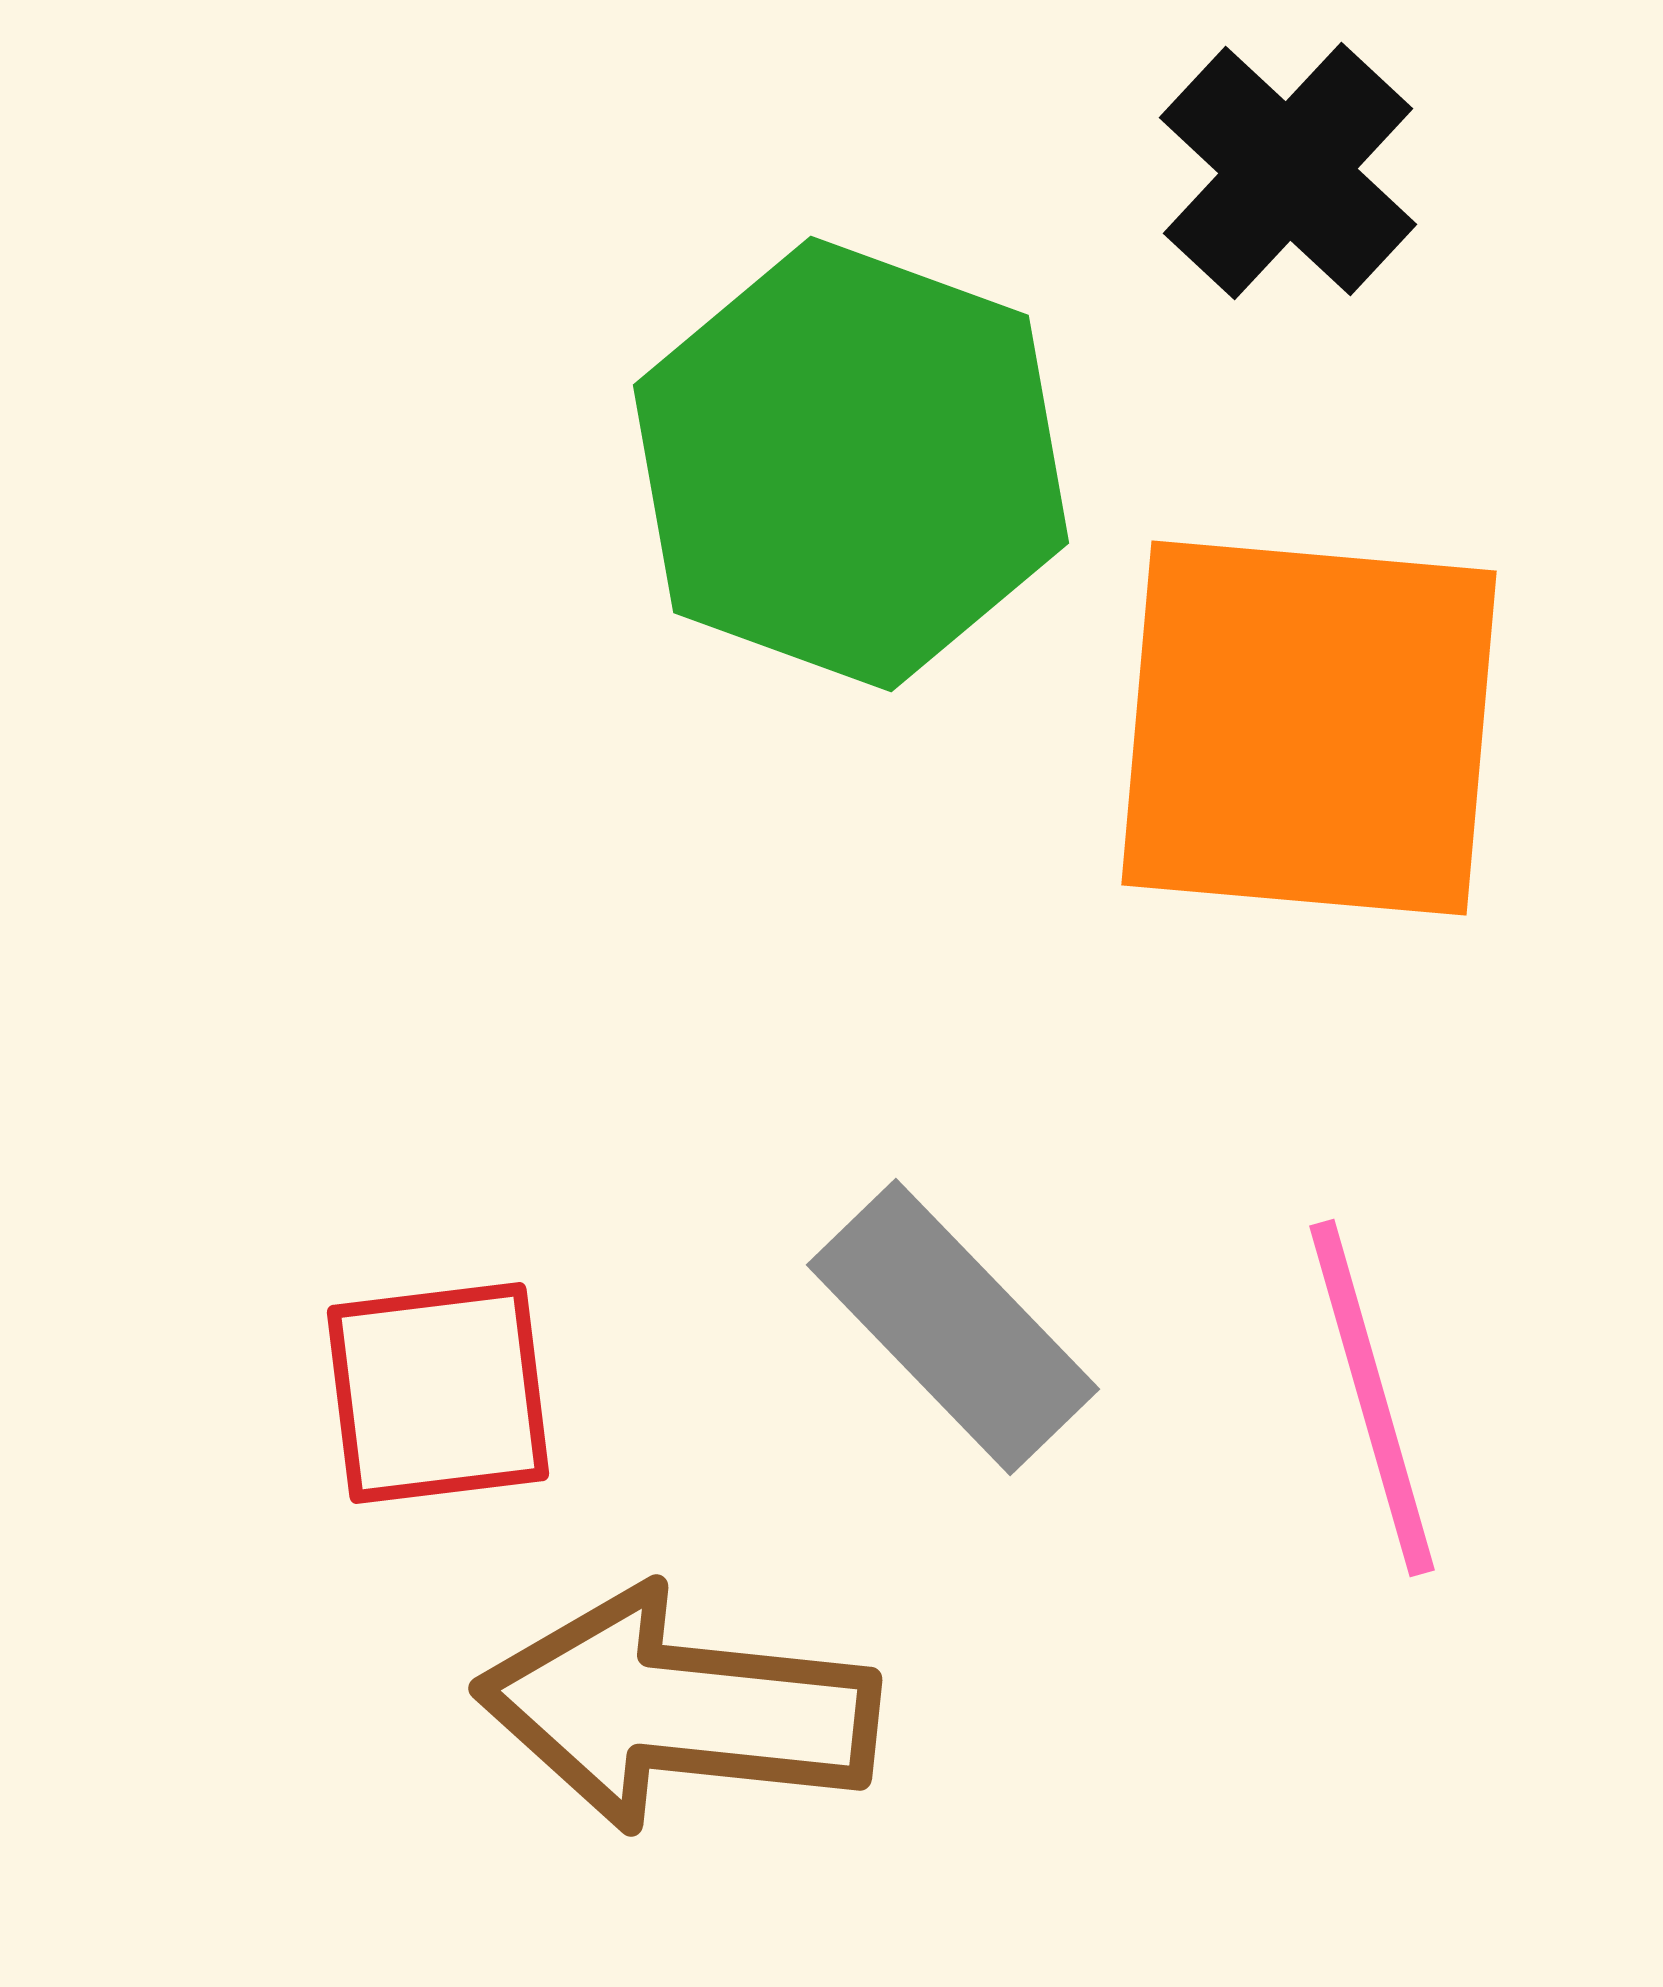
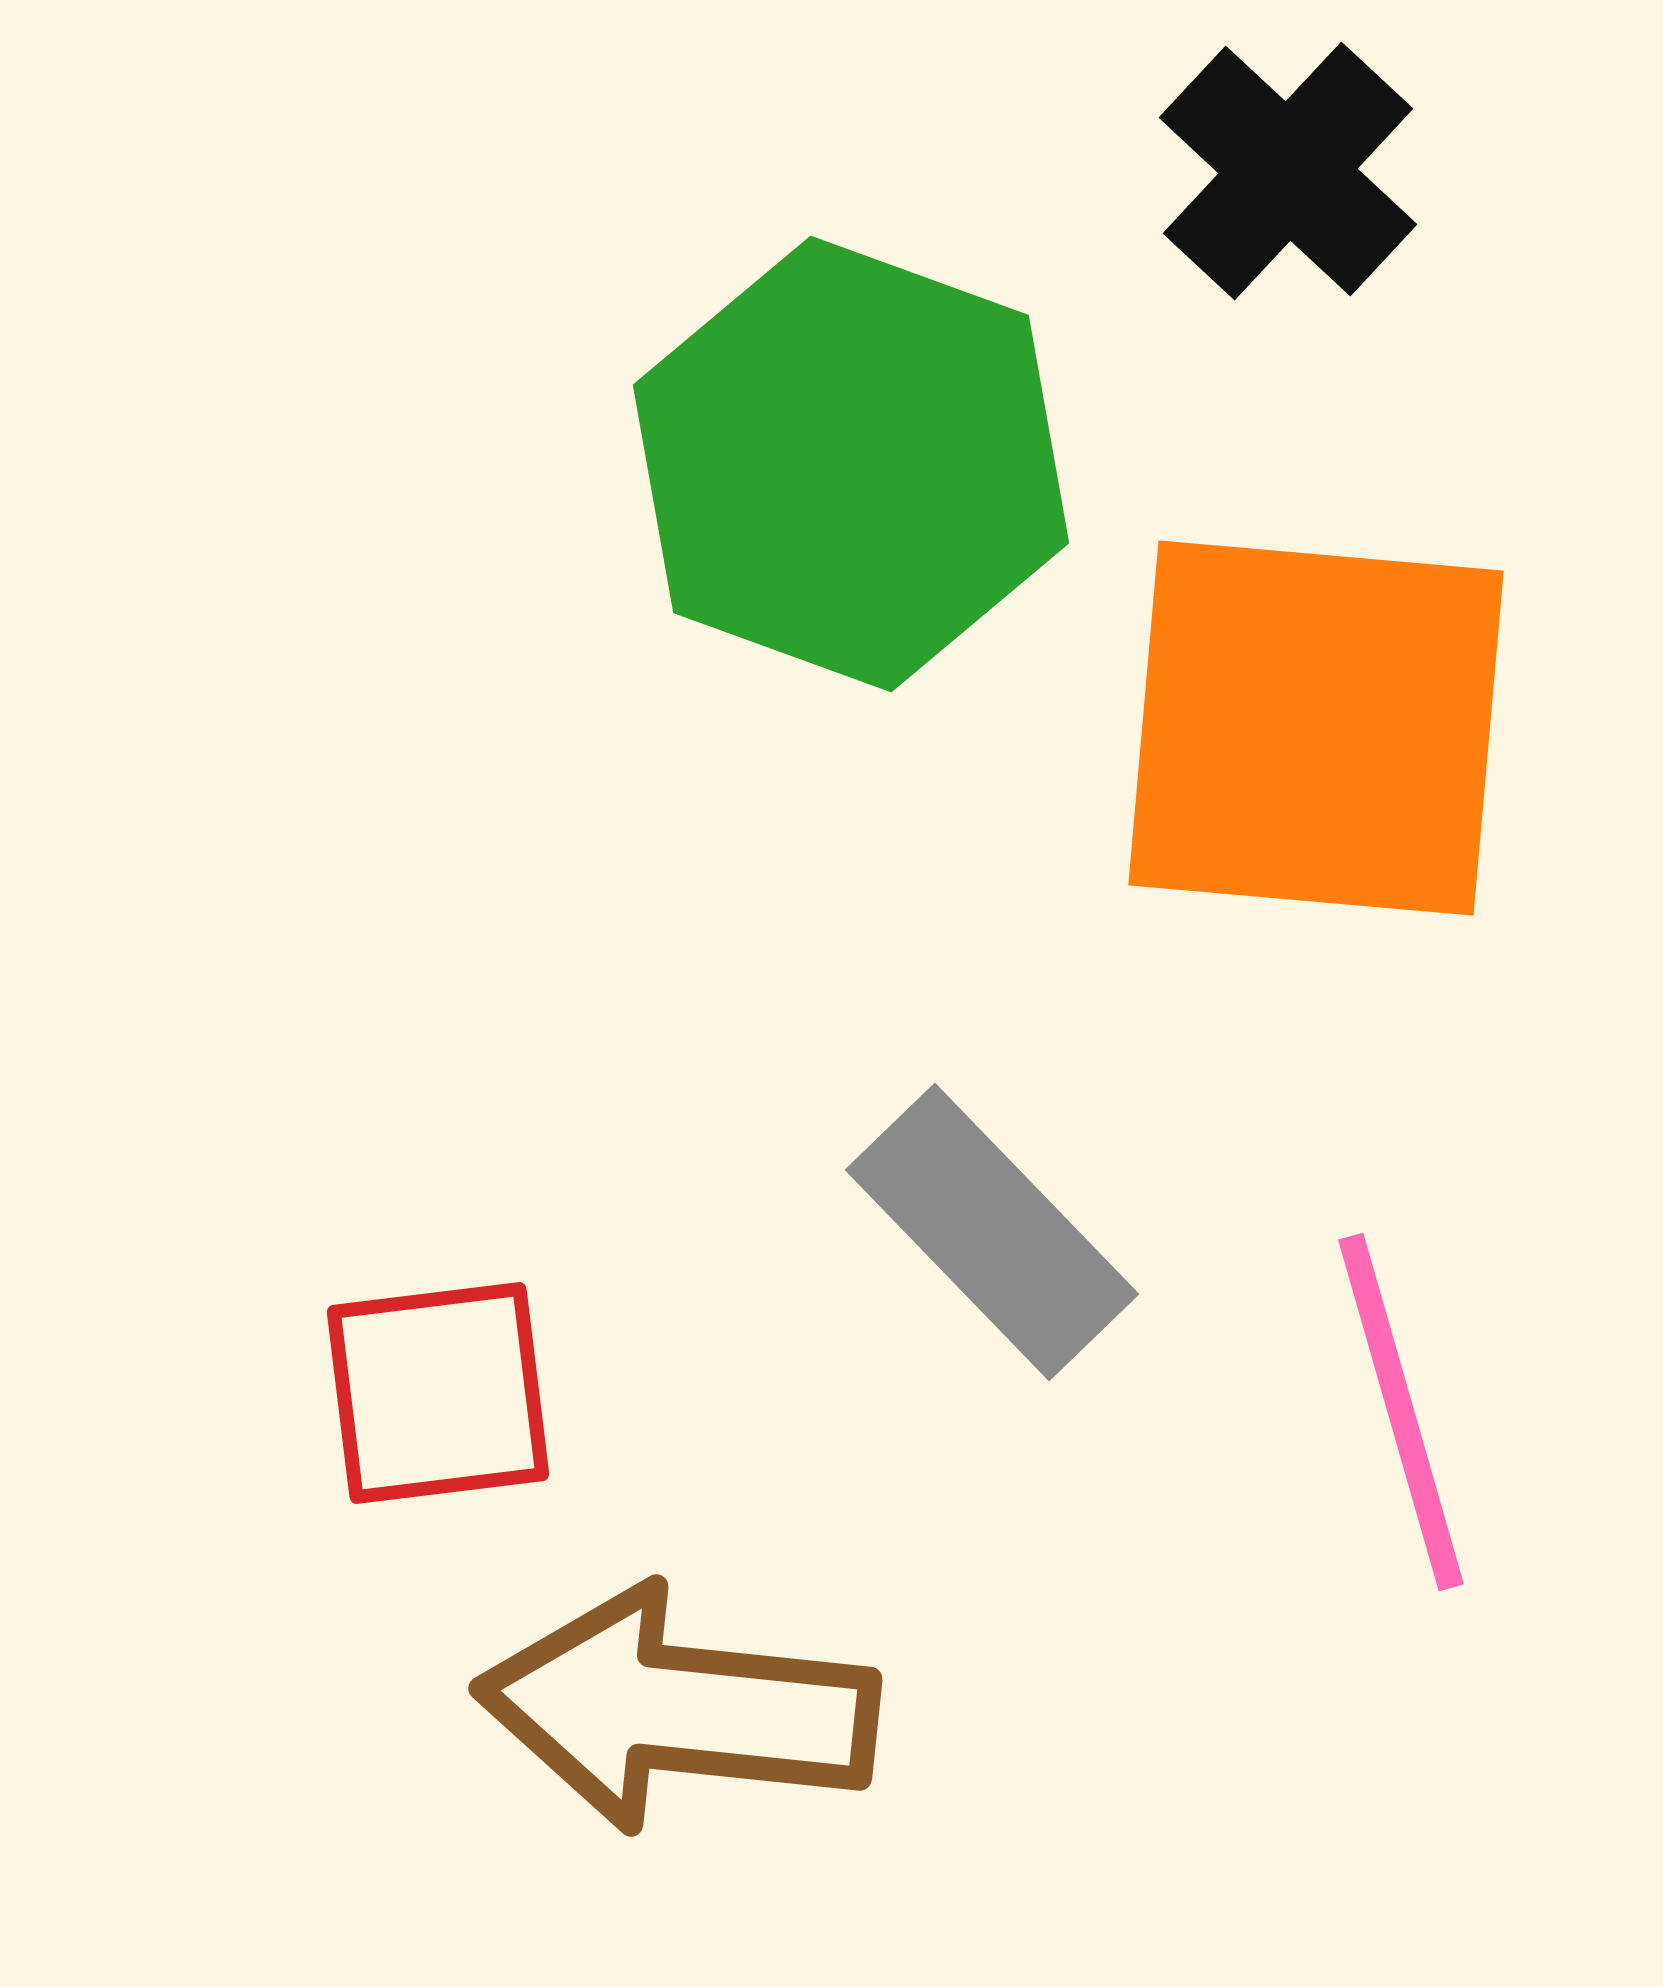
orange square: moved 7 px right
gray rectangle: moved 39 px right, 95 px up
pink line: moved 29 px right, 14 px down
